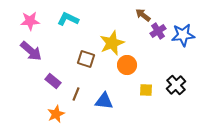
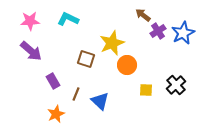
blue star: moved 2 px up; rotated 20 degrees counterclockwise
purple rectangle: rotated 21 degrees clockwise
blue triangle: moved 4 px left; rotated 36 degrees clockwise
